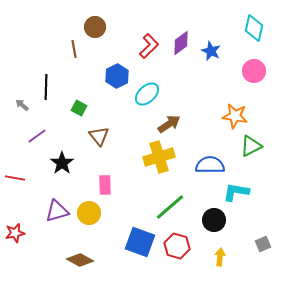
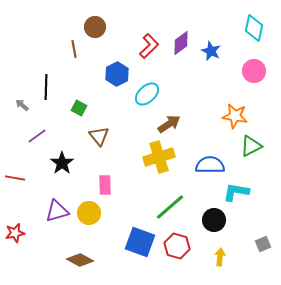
blue hexagon: moved 2 px up
